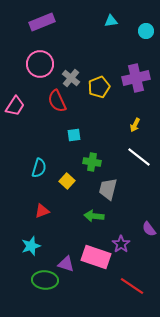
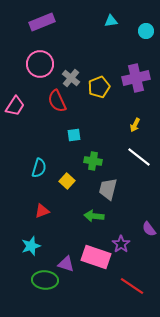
green cross: moved 1 px right, 1 px up
